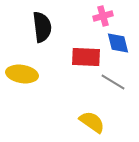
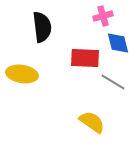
red rectangle: moved 1 px left, 1 px down
